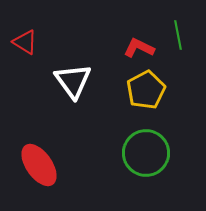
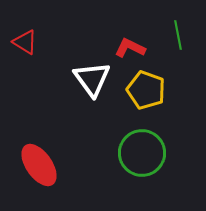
red L-shape: moved 9 px left
white triangle: moved 19 px right, 2 px up
yellow pentagon: rotated 24 degrees counterclockwise
green circle: moved 4 px left
